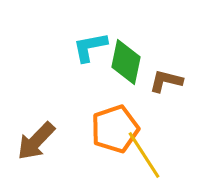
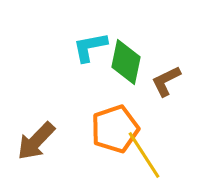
brown L-shape: rotated 40 degrees counterclockwise
